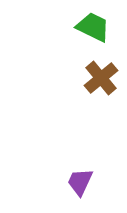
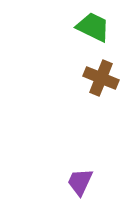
brown cross: rotated 28 degrees counterclockwise
